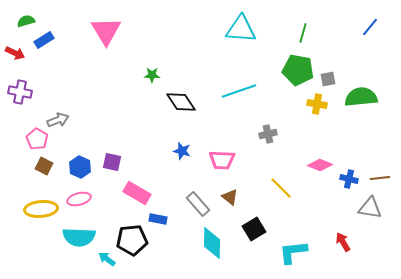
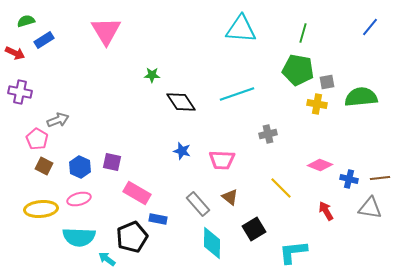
gray square at (328, 79): moved 1 px left, 3 px down
cyan line at (239, 91): moved 2 px left, 3 px down
black pentagon at (132, 240): moved 3 px up; rotated 16 degrees counterclockwise
red arrow at (343, 242): moved 17 px left, 31 px up
